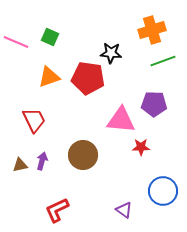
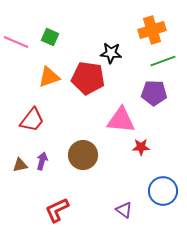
purple pentagon: moved 11 px up
red trapezoid: moved 2 px left; rotated 64 degrees clockwise
